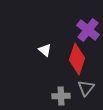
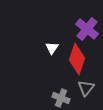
purple cross: moved 1 px left, 1 px up
white triangle: moved 7 px right, 2 px up; rotated 24 degrees clockwise
gray cross: moved 2 px down; rotated 24 degrees clockwise
